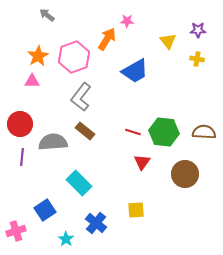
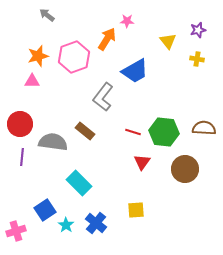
purple star: rotated 14 degrees counterclockwise
orange star: rotated 15 degrees clockwise
gray L-shape: moved 22 px right
brown semicircle: moved 4 px up
gray semicircle: rotated 12 degrees clockwise
brown circle: moved 5 px up
cyan star: moved 14 px up
